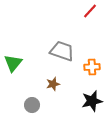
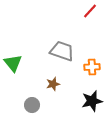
green triangle: rotated 18 degrees counterclockwise
